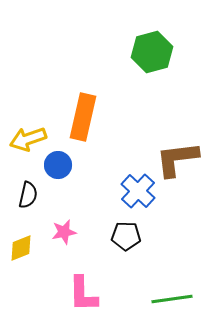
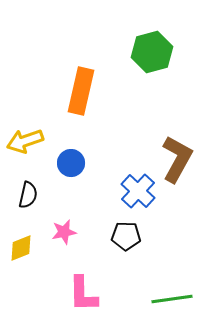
orange rectangle: moved 2 px left, 26 px up
yellow arrow: moved 3 px left, 2 px down
brown L-shape: rotated 126 degrees clockwise
blue circle: moved 13 px right, 2 px up
